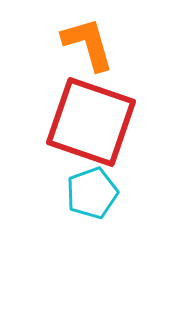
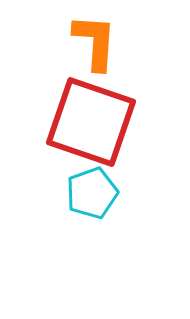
orange L-shape: moved 7 px right, 2 px up; rotated 20 degrees clockwise
